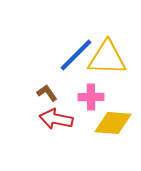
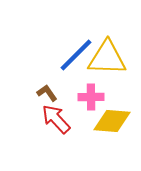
red arrow: rotated 36 degrees clockwise
yellow diamond: moved 1 px left, 2 px up
